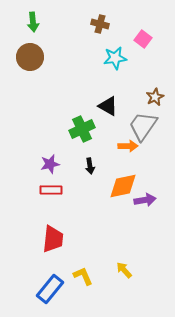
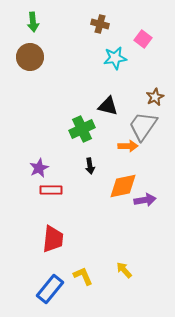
black triangle: rotated 15 degrees counterclockwise
purple star: moved 11 px left, 4 px down; rotated 12 degrees counterclockwise
